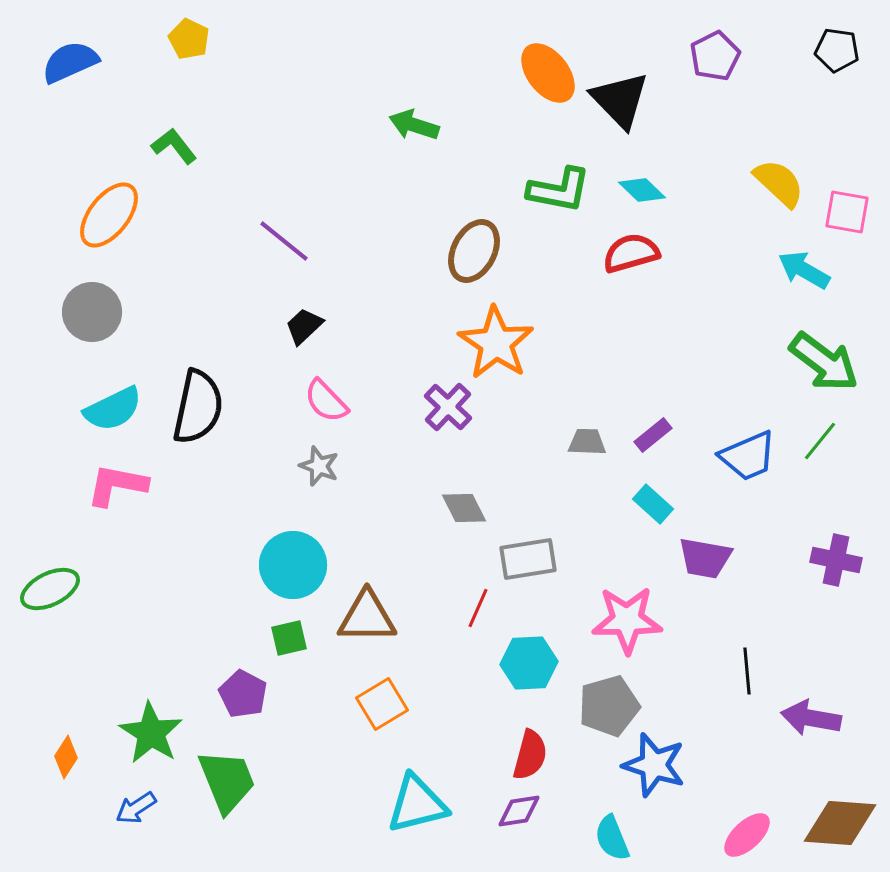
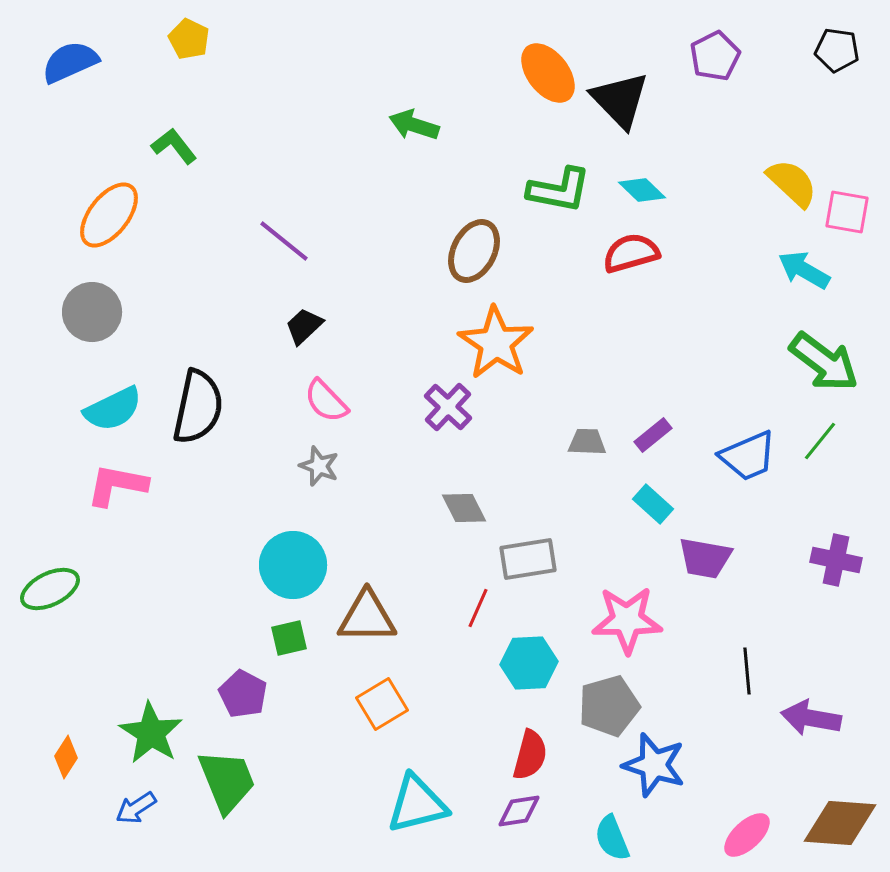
yellow semicircle at (779, 183): moved 13 px right
